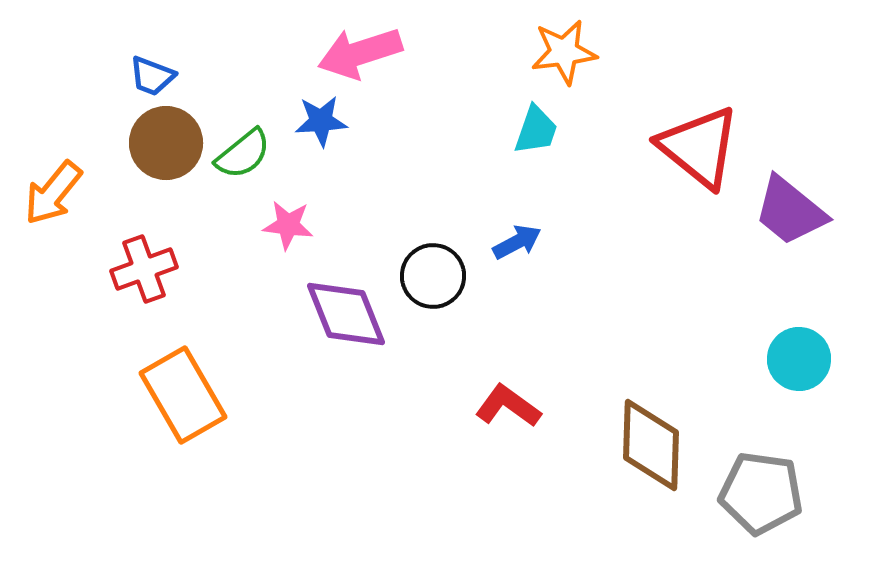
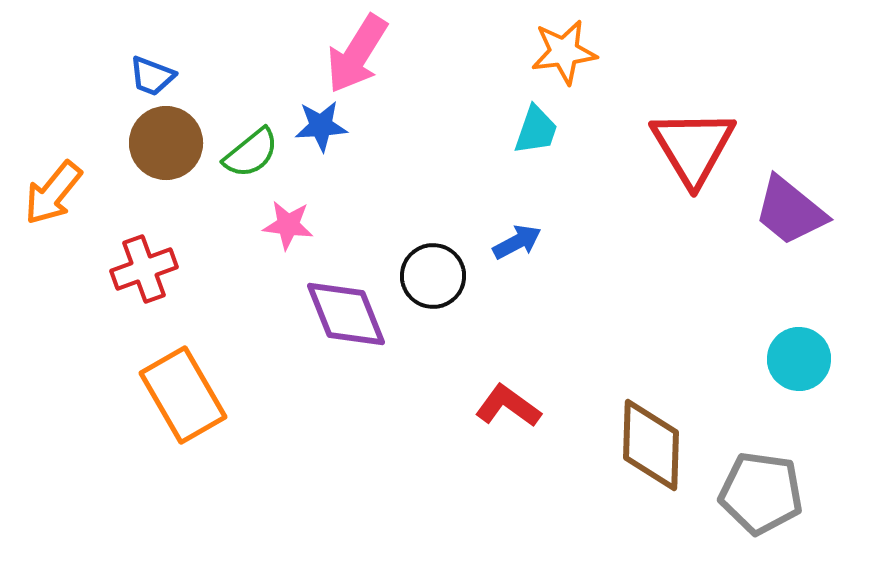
pink arrow: moved 3 px left, 1 px down; rotated 40 degrees counterclockwise
blue star: moved 5 px down
red triangle: moved 6 px left; rotated 20 degrees clockwise
green semicircle: moved 8 px right, 1 px up
